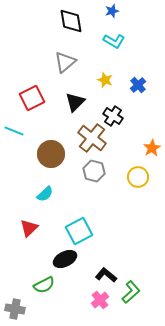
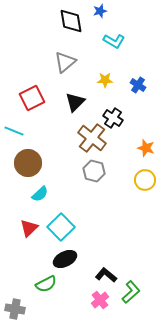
blue star: moved 12 px left
yellow star: rotated 21 degrees counterclockwise
blue cross: rotated 14 degrees counterclockwise
black cross: moved 2 px down
orange star: moved 6 px left; rotated 24 degrees counterclockwise
brown circle: moved 23 px left, 9 px down
yellow circle: moved 7 px right, 3 px down
cyan semicircle: moved 5 px left
cyan square: moved 18 px left, 4 px up; rotated 16 degrees counterclockwise
green semicircle: moved 2 px right, 1 px up
